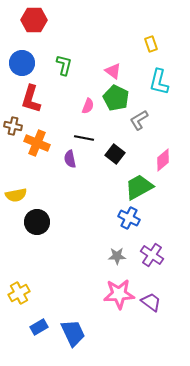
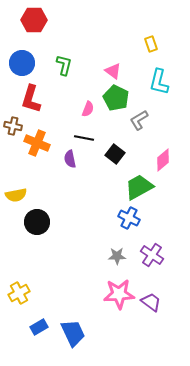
pink semicircle: moved 3 px down
